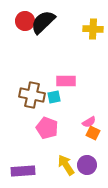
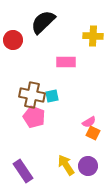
red circle: moved 12 px left, 19 px down
yellow cross: moved 7 px down
pink rectangle: moved 19 px up
cyan square: moved 2 px left, 1 px up
pink pentagon: moved 13 px left, 11 px up
purple circle: moved 1 px right, 1 px down
purple rectangle: rotated 60 degrees clockwise
